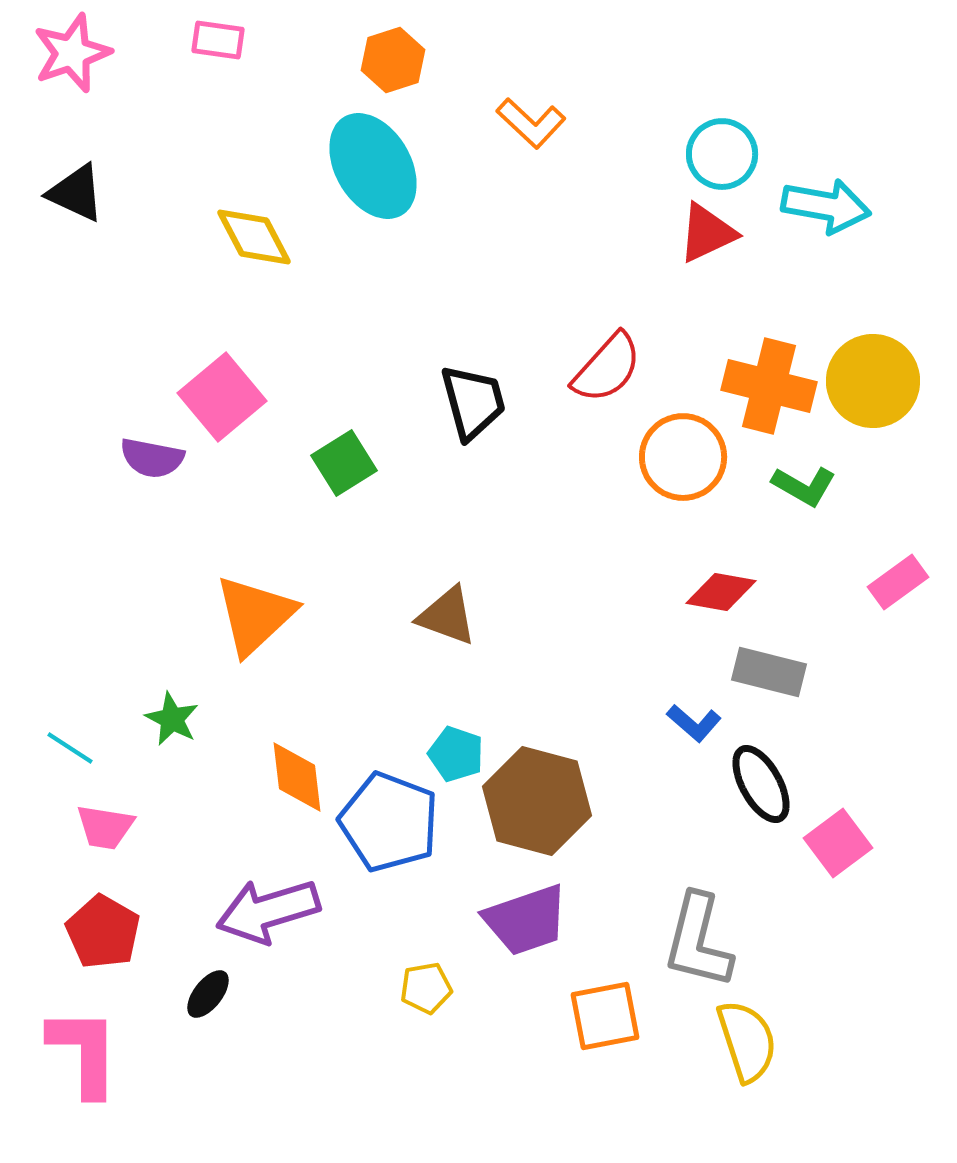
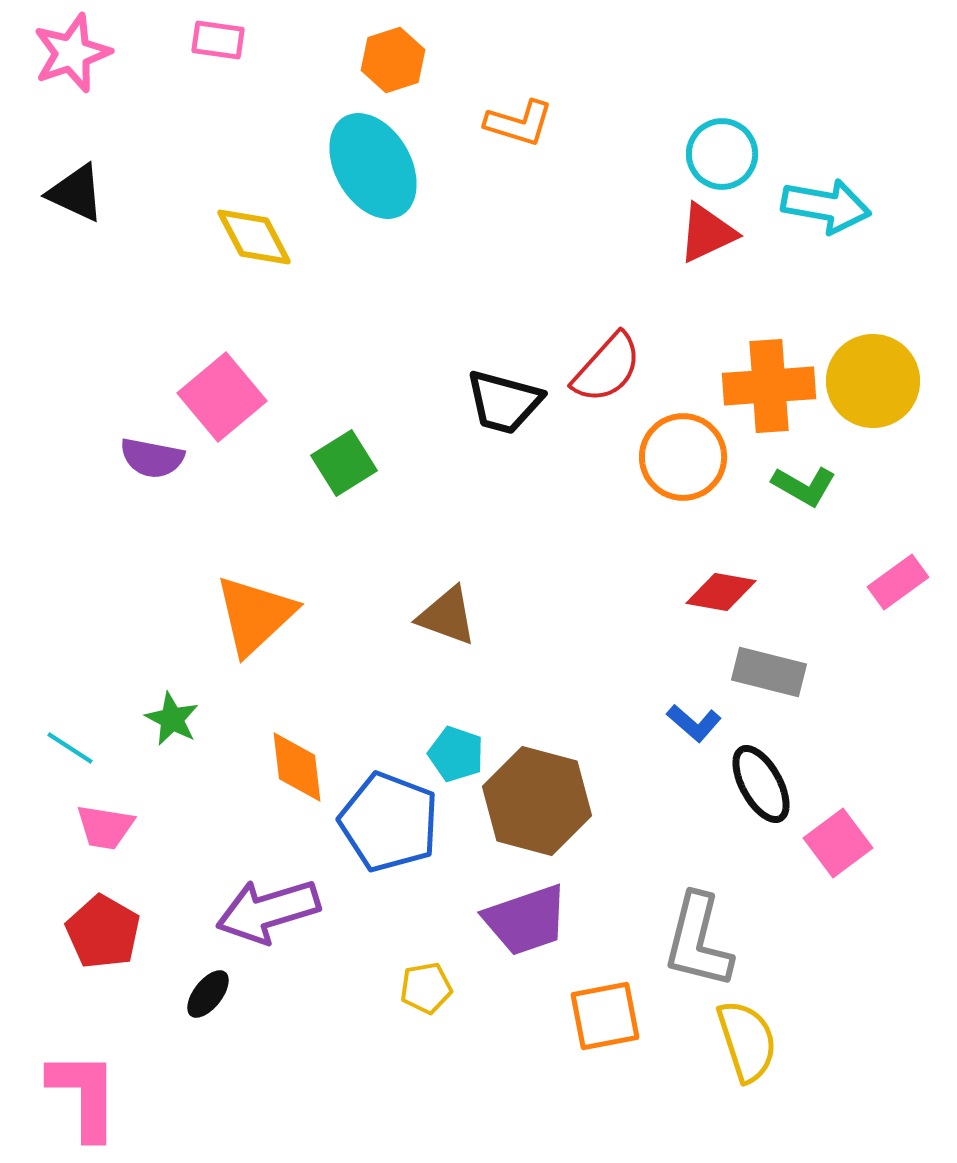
orange L-shape at (531, 123): moved 12 px left; rotated 26 degrees counterclockwise
orange cross at (769, 386): rotated 18 degrees counterclockwise
black trapezoid at (473, 402): moved 31 px right; rotated 120 degrees clockwise
orange diamond at (297, 777): moved 10 px up
pink L-shape at (84, 1052): moved 43 px down
